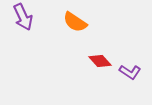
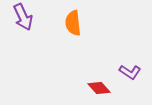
orange semicircle: moved 2 px left, 1 px down; rotated 50 degrees clockwise
red diamond: moved 1 px left, 27 px down
